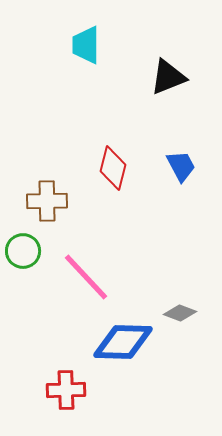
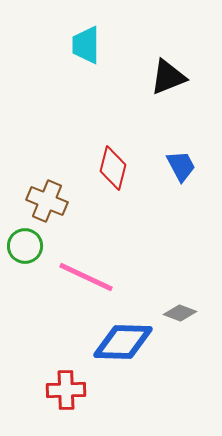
brown cross: rotated 24 degrees clockwise
green circle: moved 2 px right, 5 px up
pink line: rotated 22 degrees counterclockwise
